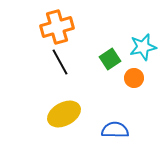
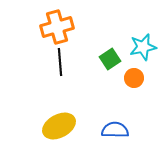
black line: rotated 24 degrees clockwise
yellow ellipse: moved 5 px left, 12 px down
